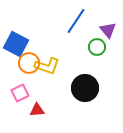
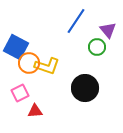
blue square: moved 3 px down
red triangle: moved 2 px left, 1 px down
